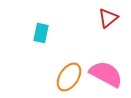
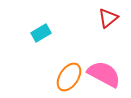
cyan rectangle: rotated 48 degrees clockwise
pink semicircle: moved 2 px left
